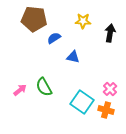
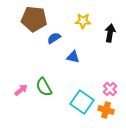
pink arrow: moved 1 px right
